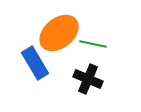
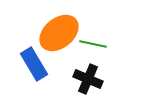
blue rectangle: moved 1 px left, 1 px down
